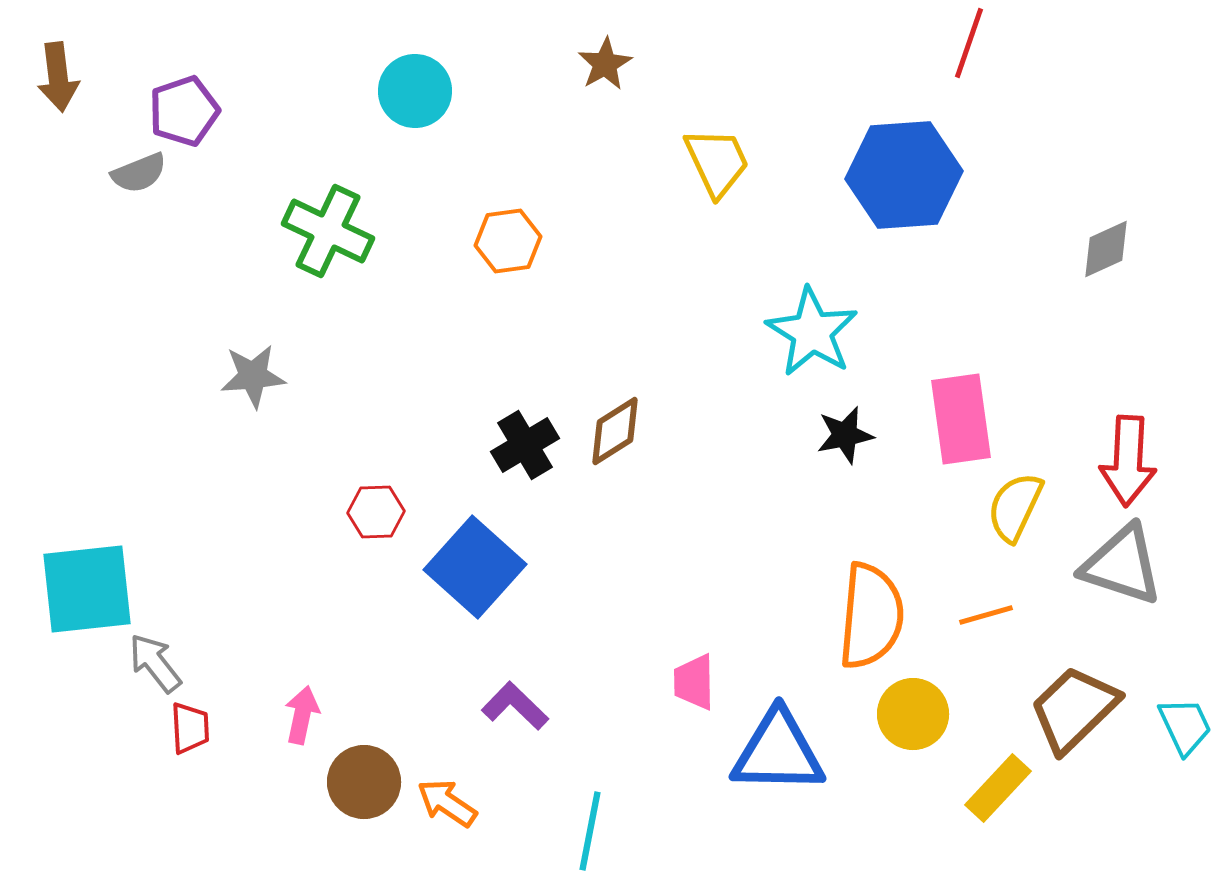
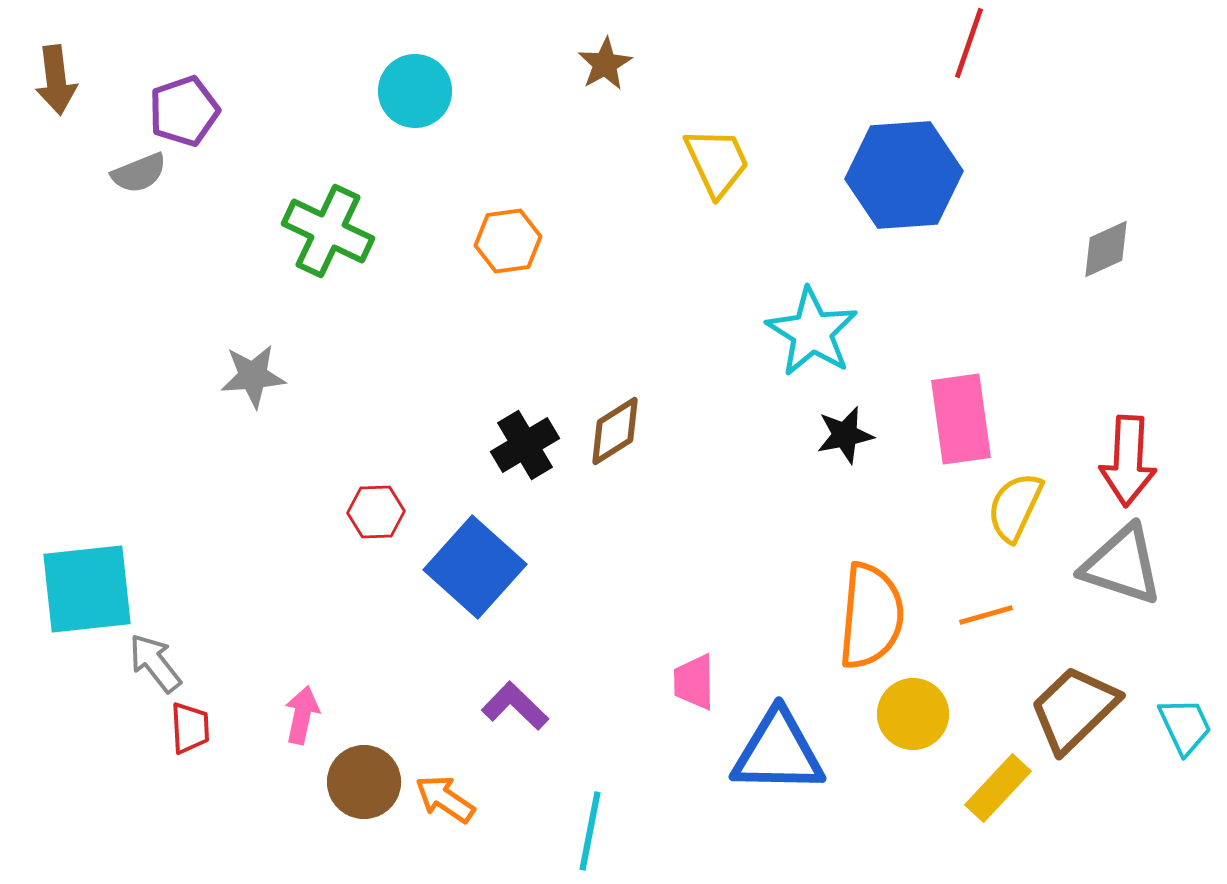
brown arrow: moved 2 px left, 3 px down
orange arrow: moved 2 px left, 4 px up
